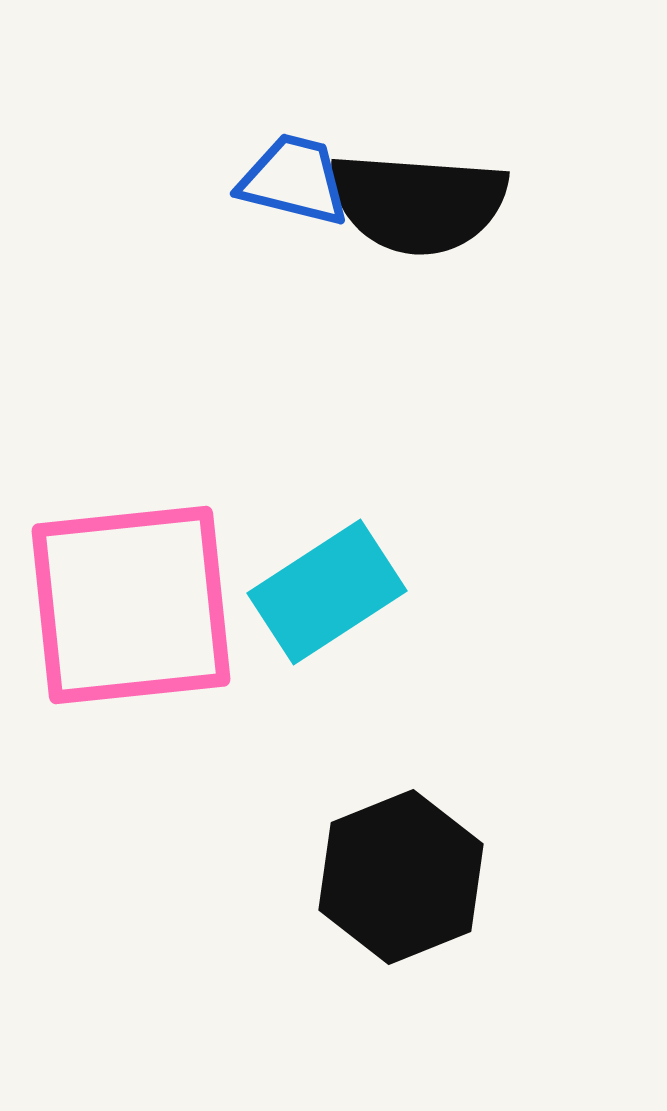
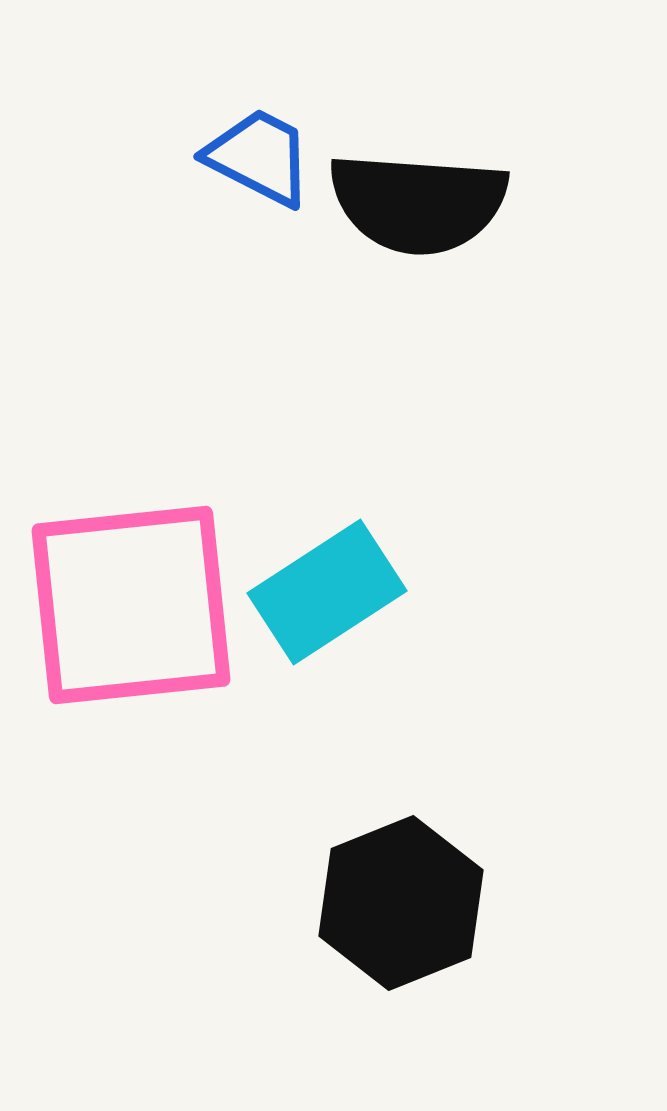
blue trapezoid: moved 35 px left, 23 px up; rotated 13 degrees clockwise
black hexagon: moved 26 px down
